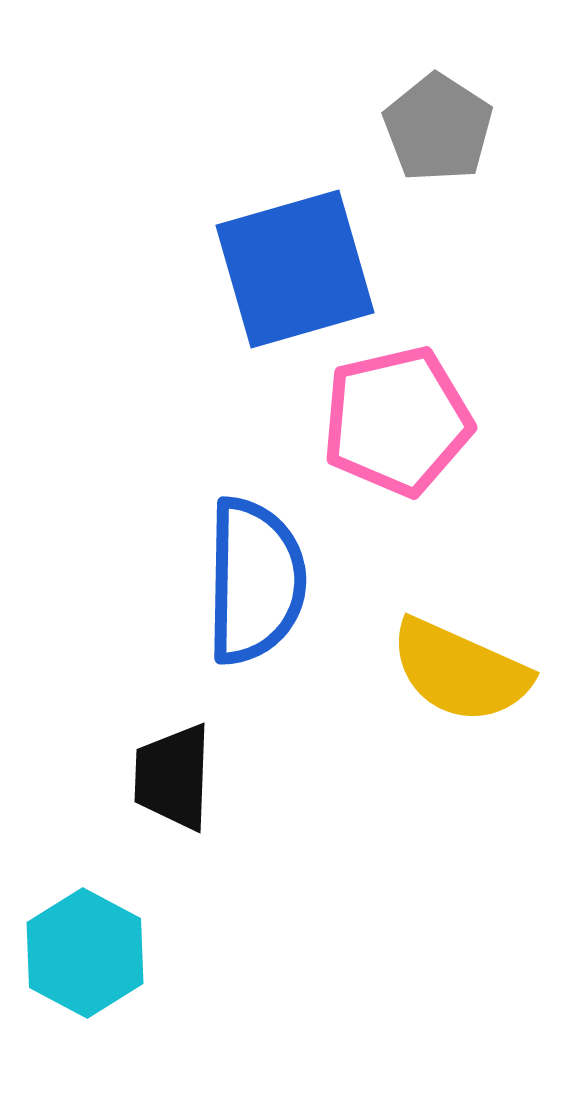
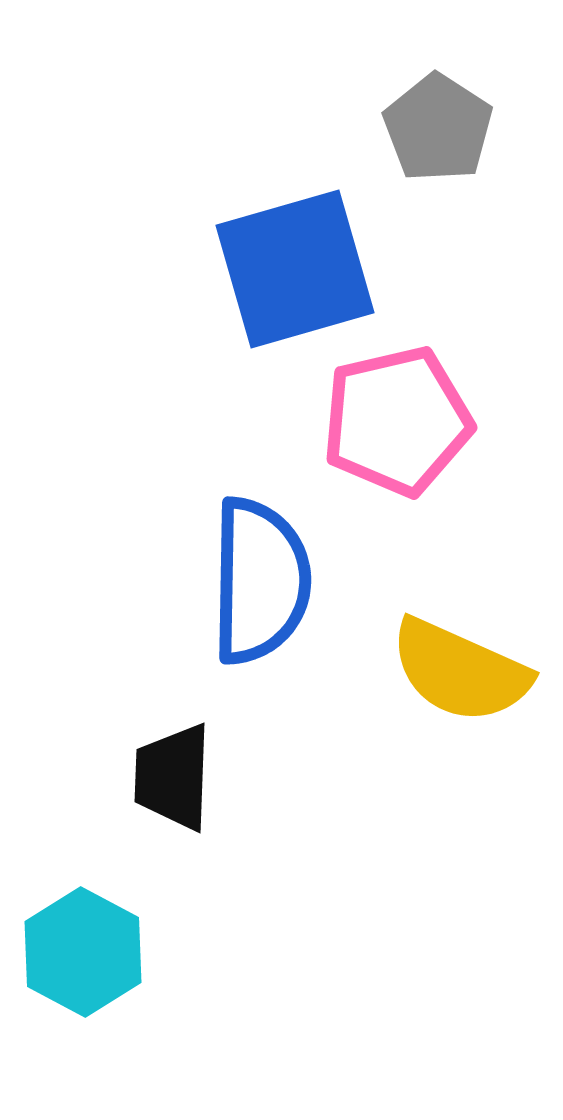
blue semicircle: moved 5 px right
cyan hexagon: moved 2 px left, 1 px up
